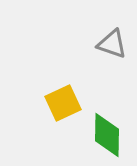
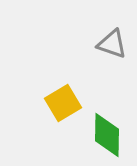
yellow square: rotated 6 degrees counterclockwise
